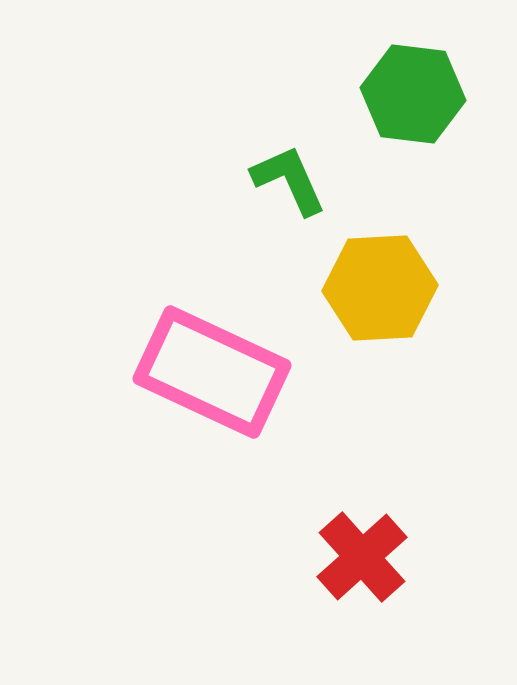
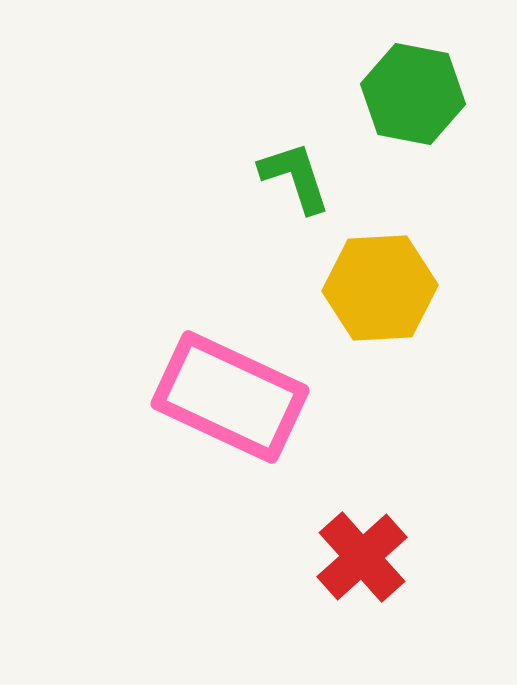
green hexagon: rotated 4 degrees clockwise
green L-shape: moved 6 px right, 3 px up; rotated 6 degrees clockwise
pink rectangle: moved 18 px right, 25 px down
